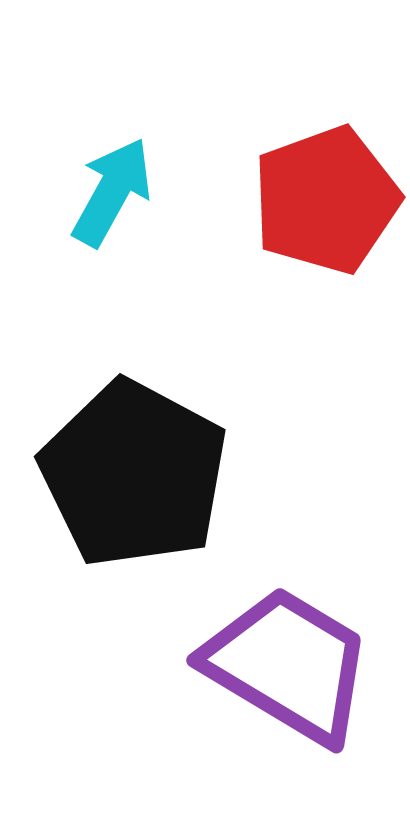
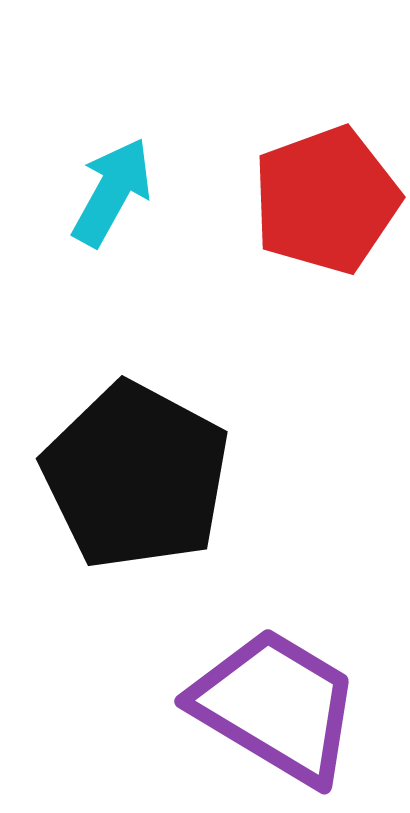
black pentagon: moved 2 px right, 2 px down
purple trapezoid: moved 12 px left, 41 px down
